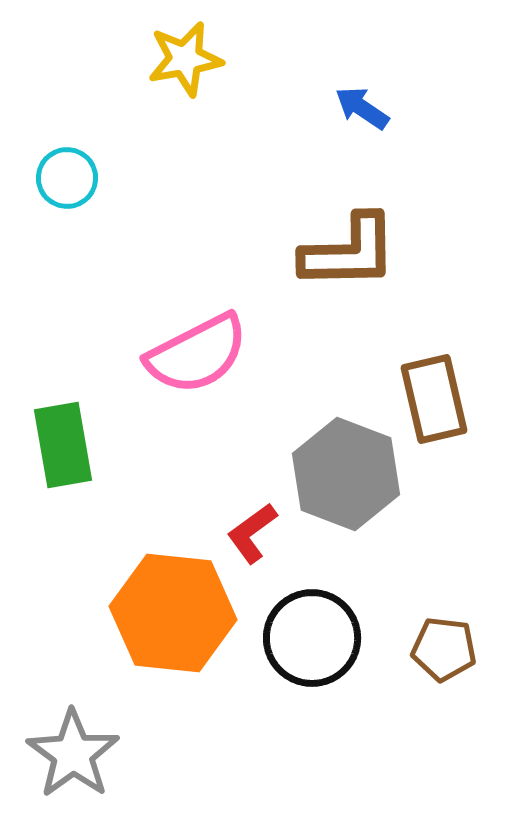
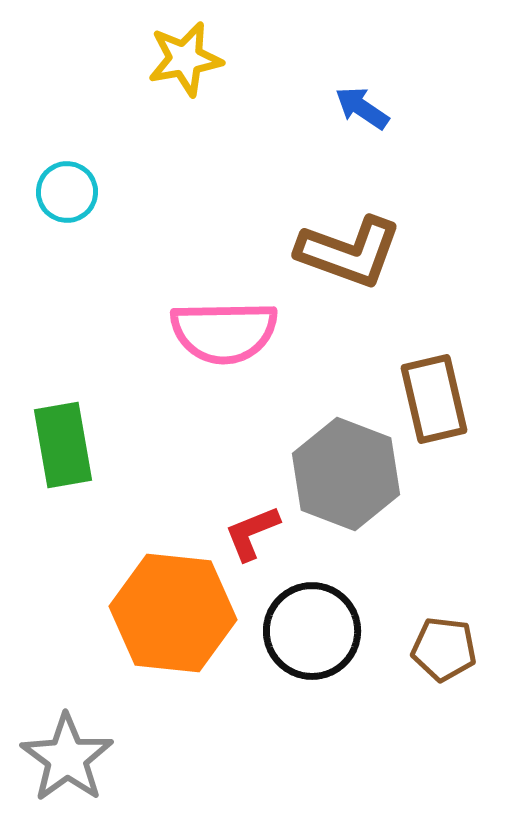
cyan circle: moved 14 px down
brown L-shape: rotated 21 degrees clockwise
pink semicircle: moved 27 px right, 22 px up; rotated 26 degrees clockwise
red L-shape: rotated 14 degrees clockwise
black circle: moved 7 px up
gray star: moved 6 px left, 4 px down
